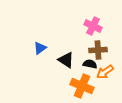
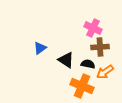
pink cross: moved 2 px down
brown cross: moved 2 px right, 3 px up
black semicircle: moved 2 px left
